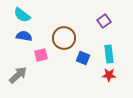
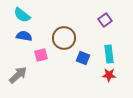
purple square: moved 1 px right, 1 px up
